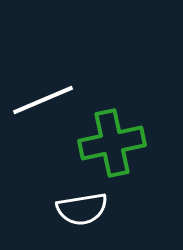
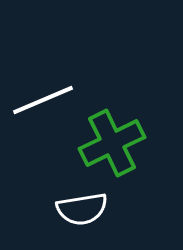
green cross: rotated 14 degrees counterclockwise
